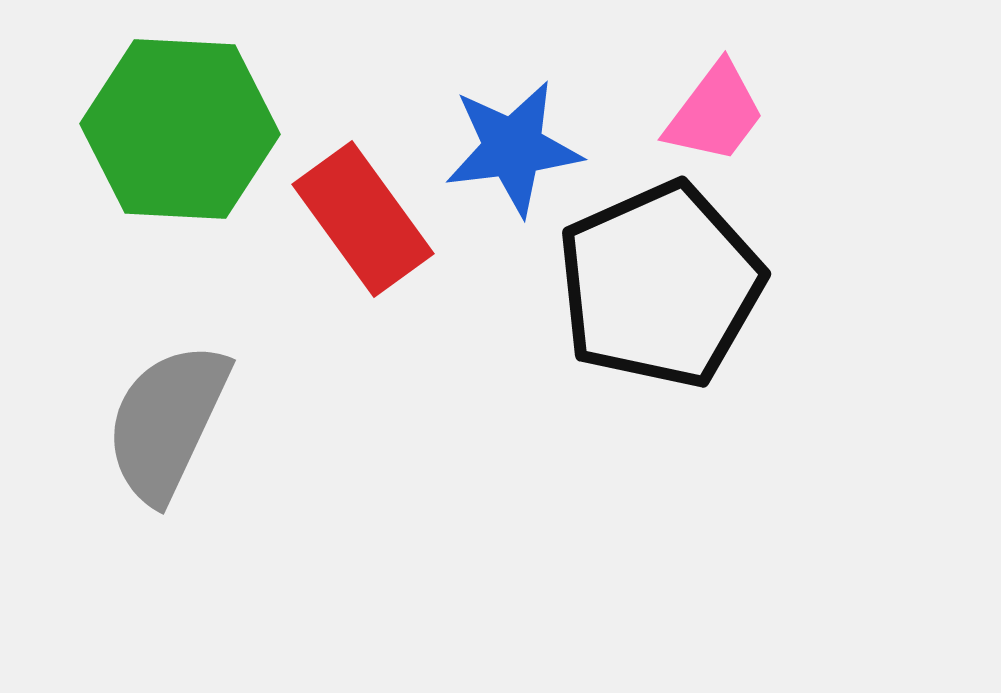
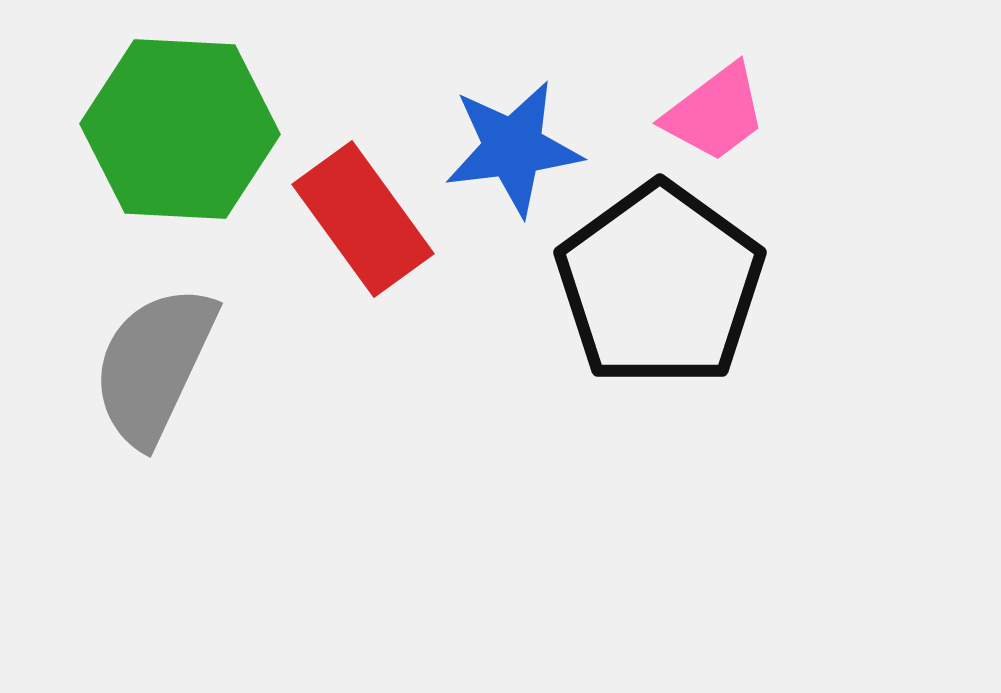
pink trapezoid: rotated 16 degrees clockwise
black pentagon: rotated 12 degrees counterclockwise
gray semicircle: moved 13 px left, 57 px up
